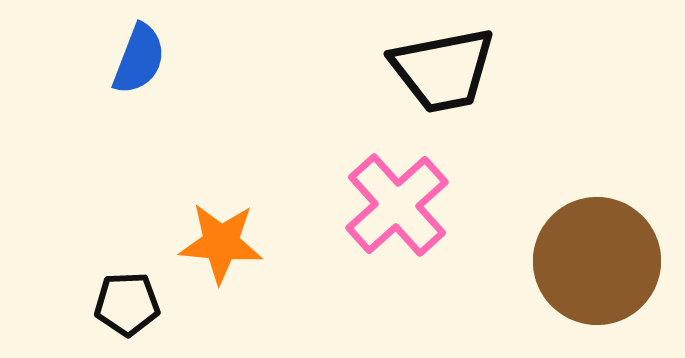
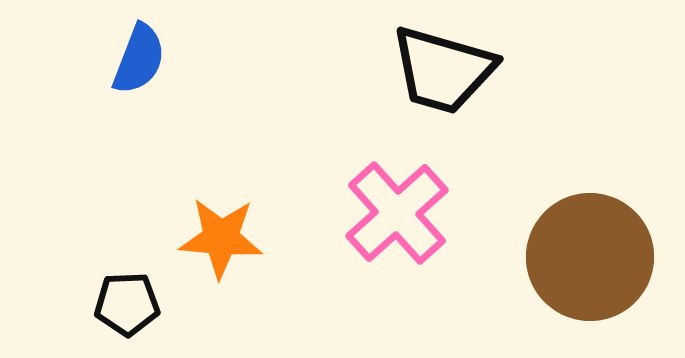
black trapezoid: rotated 27 degrees clockwise
pink cross: moved 8 px down
orange star: moved 5 px up
brown circle: moved 7 px left, 4 px up
